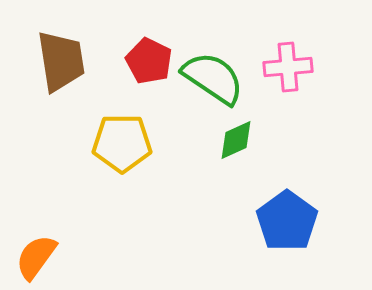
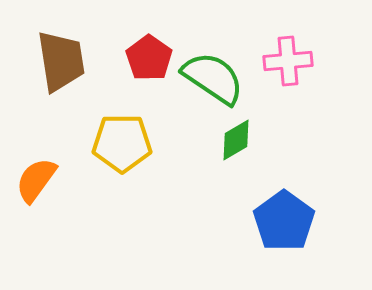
red pentagon: moved 3 px up; rotated 9 degrees clockwise
pink cross: moved 6 px up
green diamond: rotated 6 degrees counterclockwise
blue pentagon: moved 3 px left
orange semicircle: moved 77 px up
